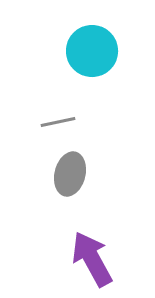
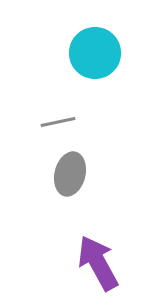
cyan circle: moved 3 px right, 2 px down
purple arrow: moved 6 px right, 4 px down
